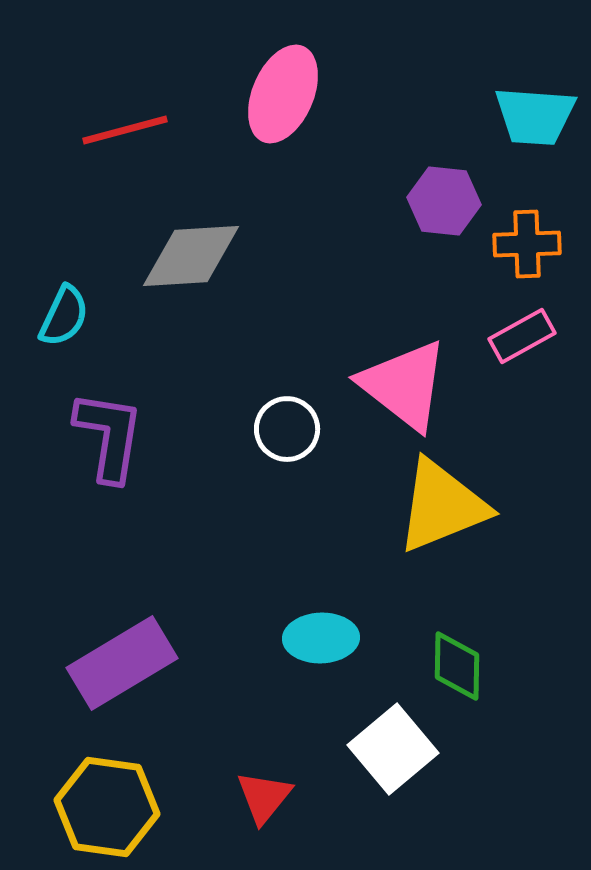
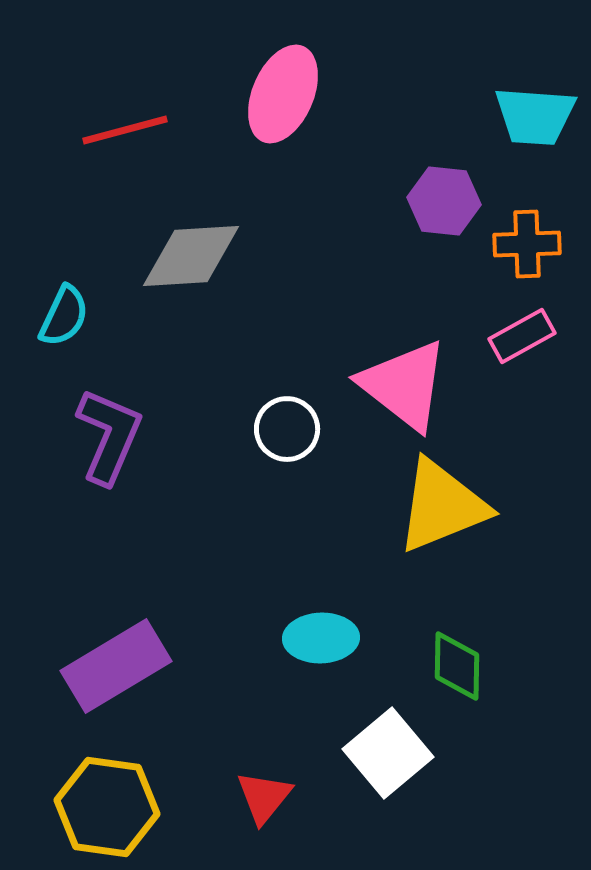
purple L-shape: rotated 14 degrees clockwise
purple rectangle: moved 6 px left, 3 px down
white square: moved 5 px left, 4 px down
